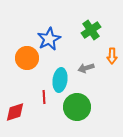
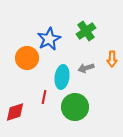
green cross: moved 5 px left, 1 px down
orange arrow: moved 3 px down
cyan ellipse: moved 2 px right, 3 px up
red line: rotated 16 degrees clockwise
green circle: moved 2 px left
